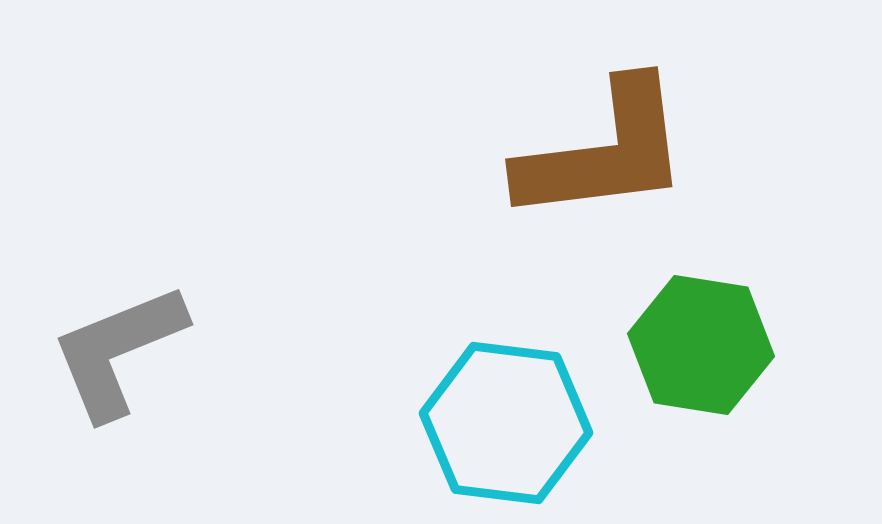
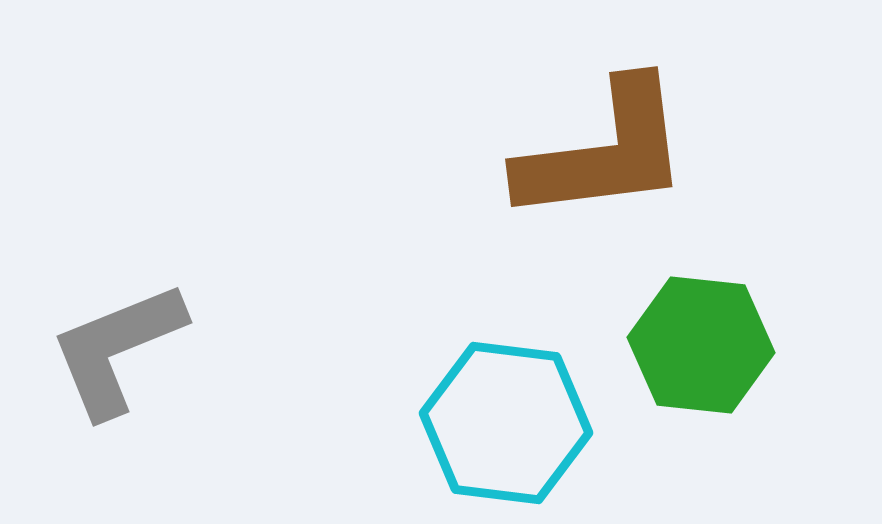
green hexagon: rotated 3 degrees counterclockwise
gray L-shape: moved 1 px left, 2 px up
